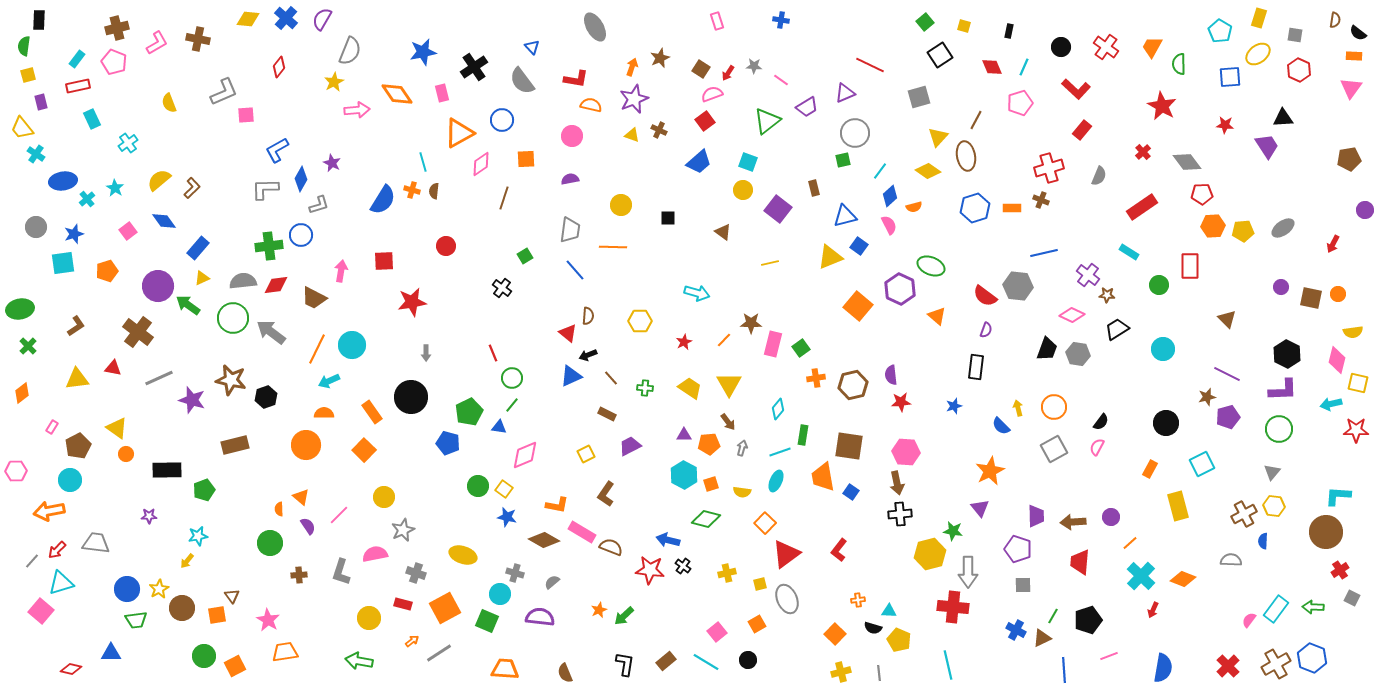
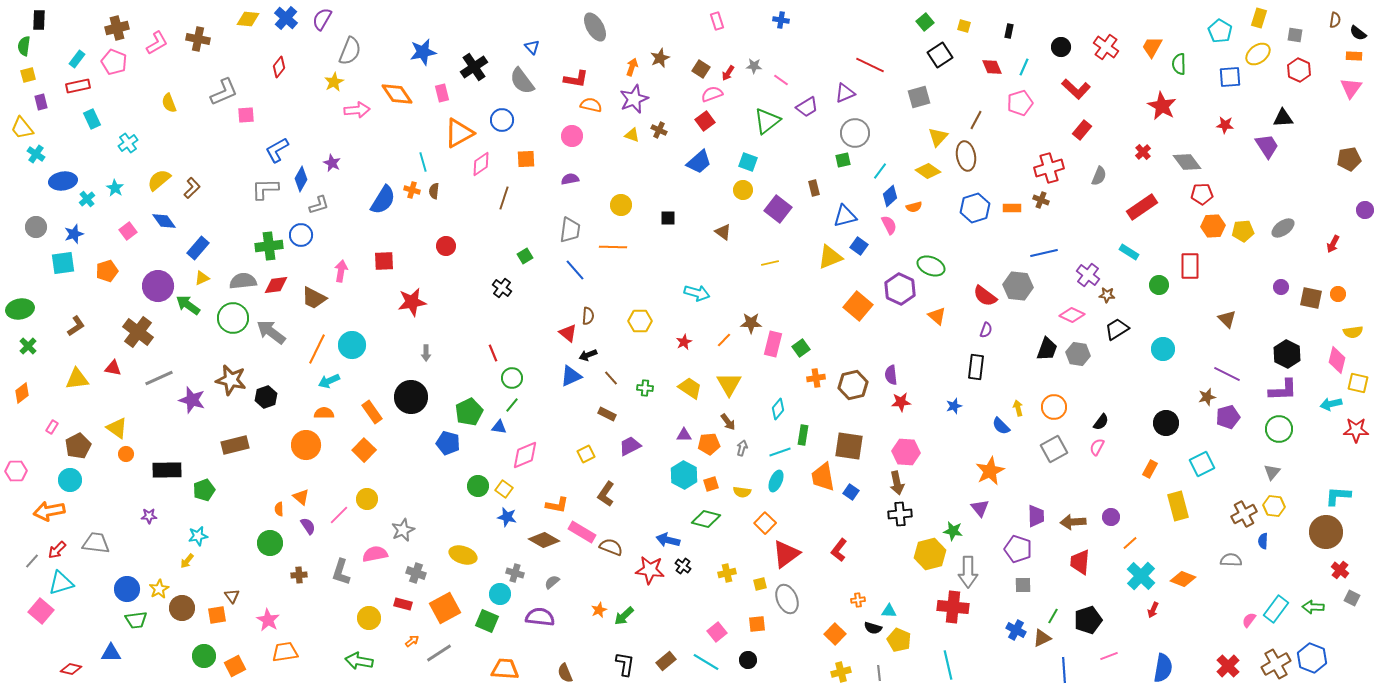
yellow circle at (384, 497): moved 17 px left, 2 px down
red cross at (1340, 570): rotated 18 degrees counterclockwise
orange square at (757, 624): rotated 24 degrees clockwise
